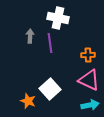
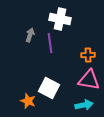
white cross: moved 2 px right, 1 px down
gray arrow: moved 1 px up; rotated 16 degrees clockwise
pink triangle: rotated 15 degrees counterclockwise
white square: moved 1 px left, 1 px up; rotated 20 degrees counterclockwise
cyan arrow: moved 6 px left
